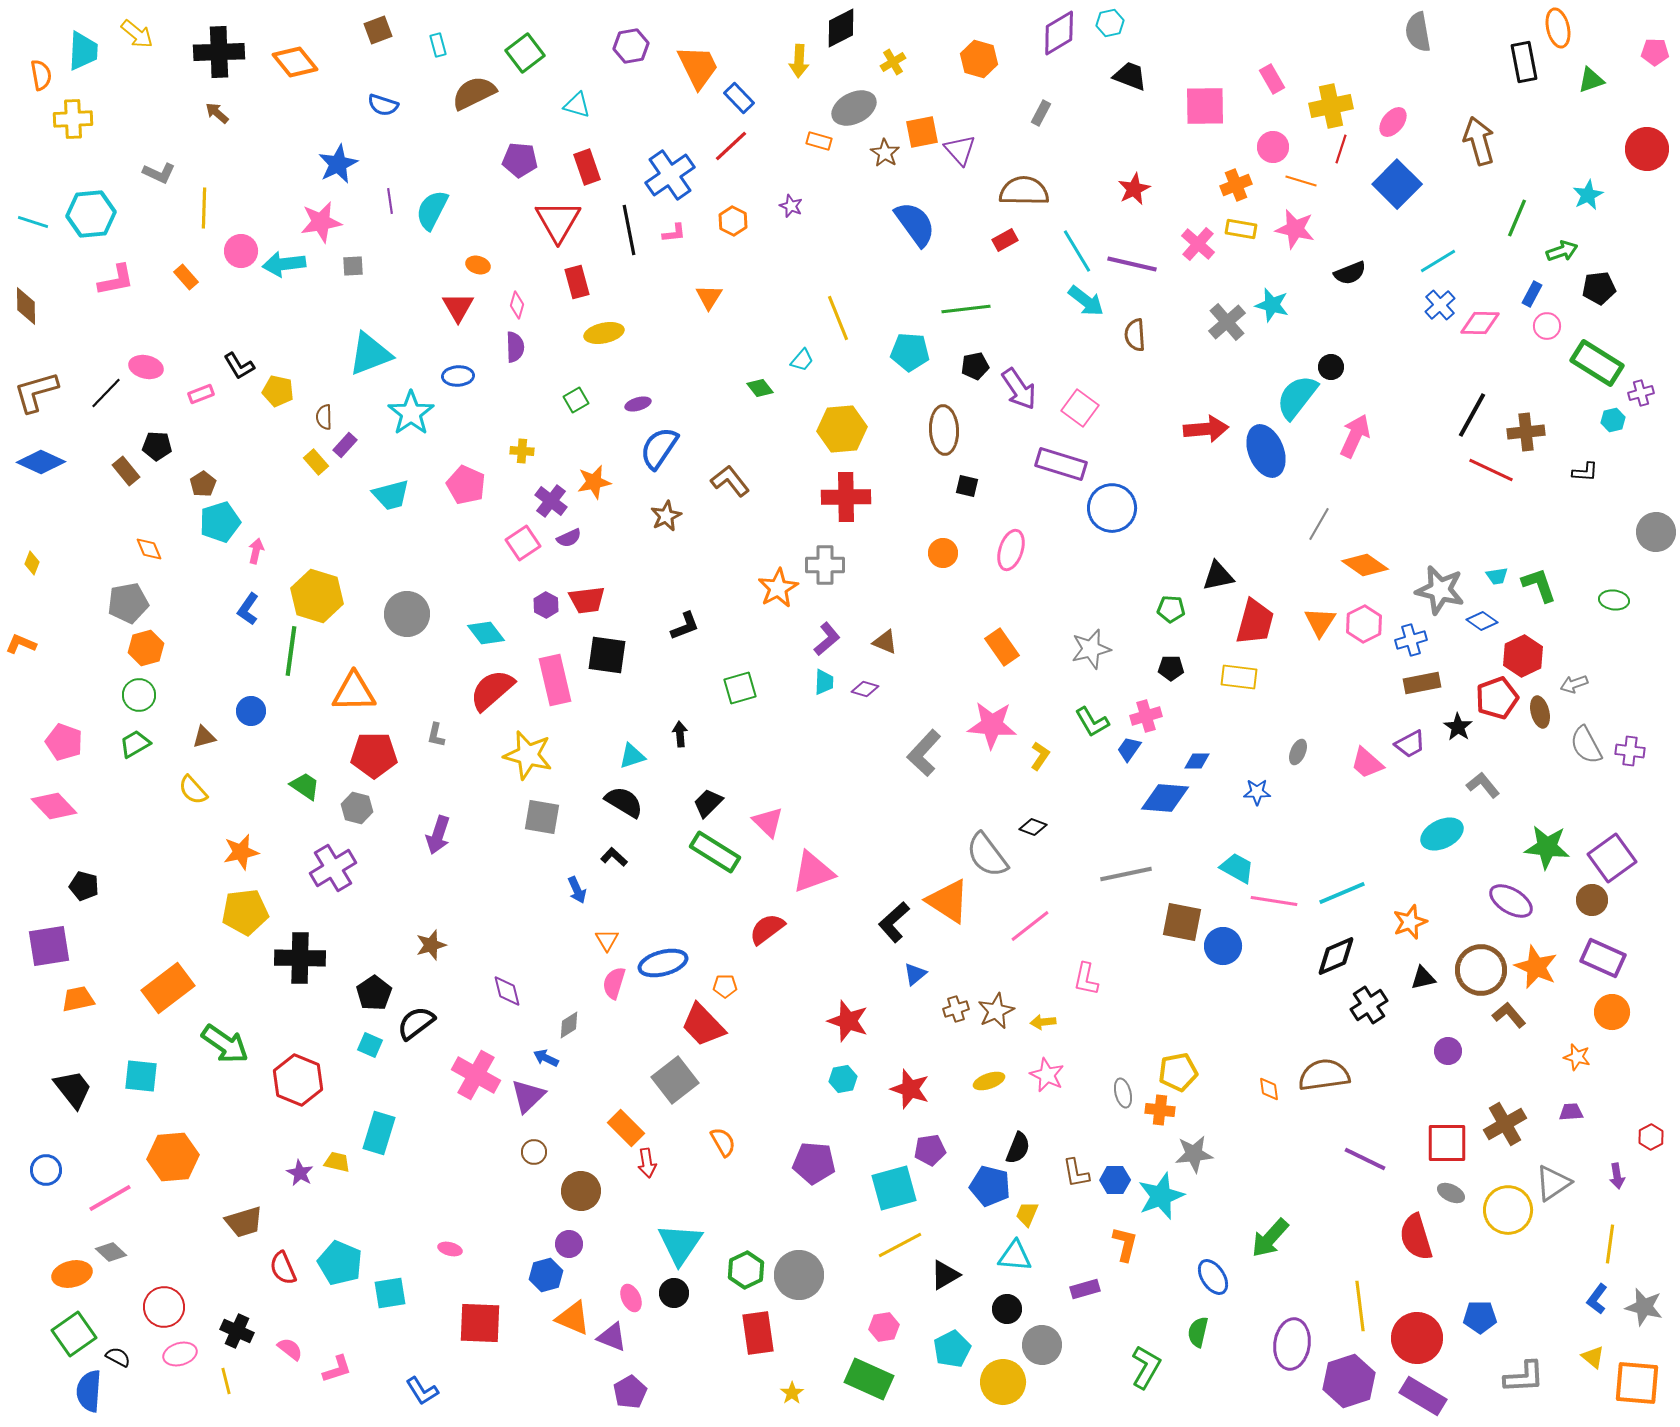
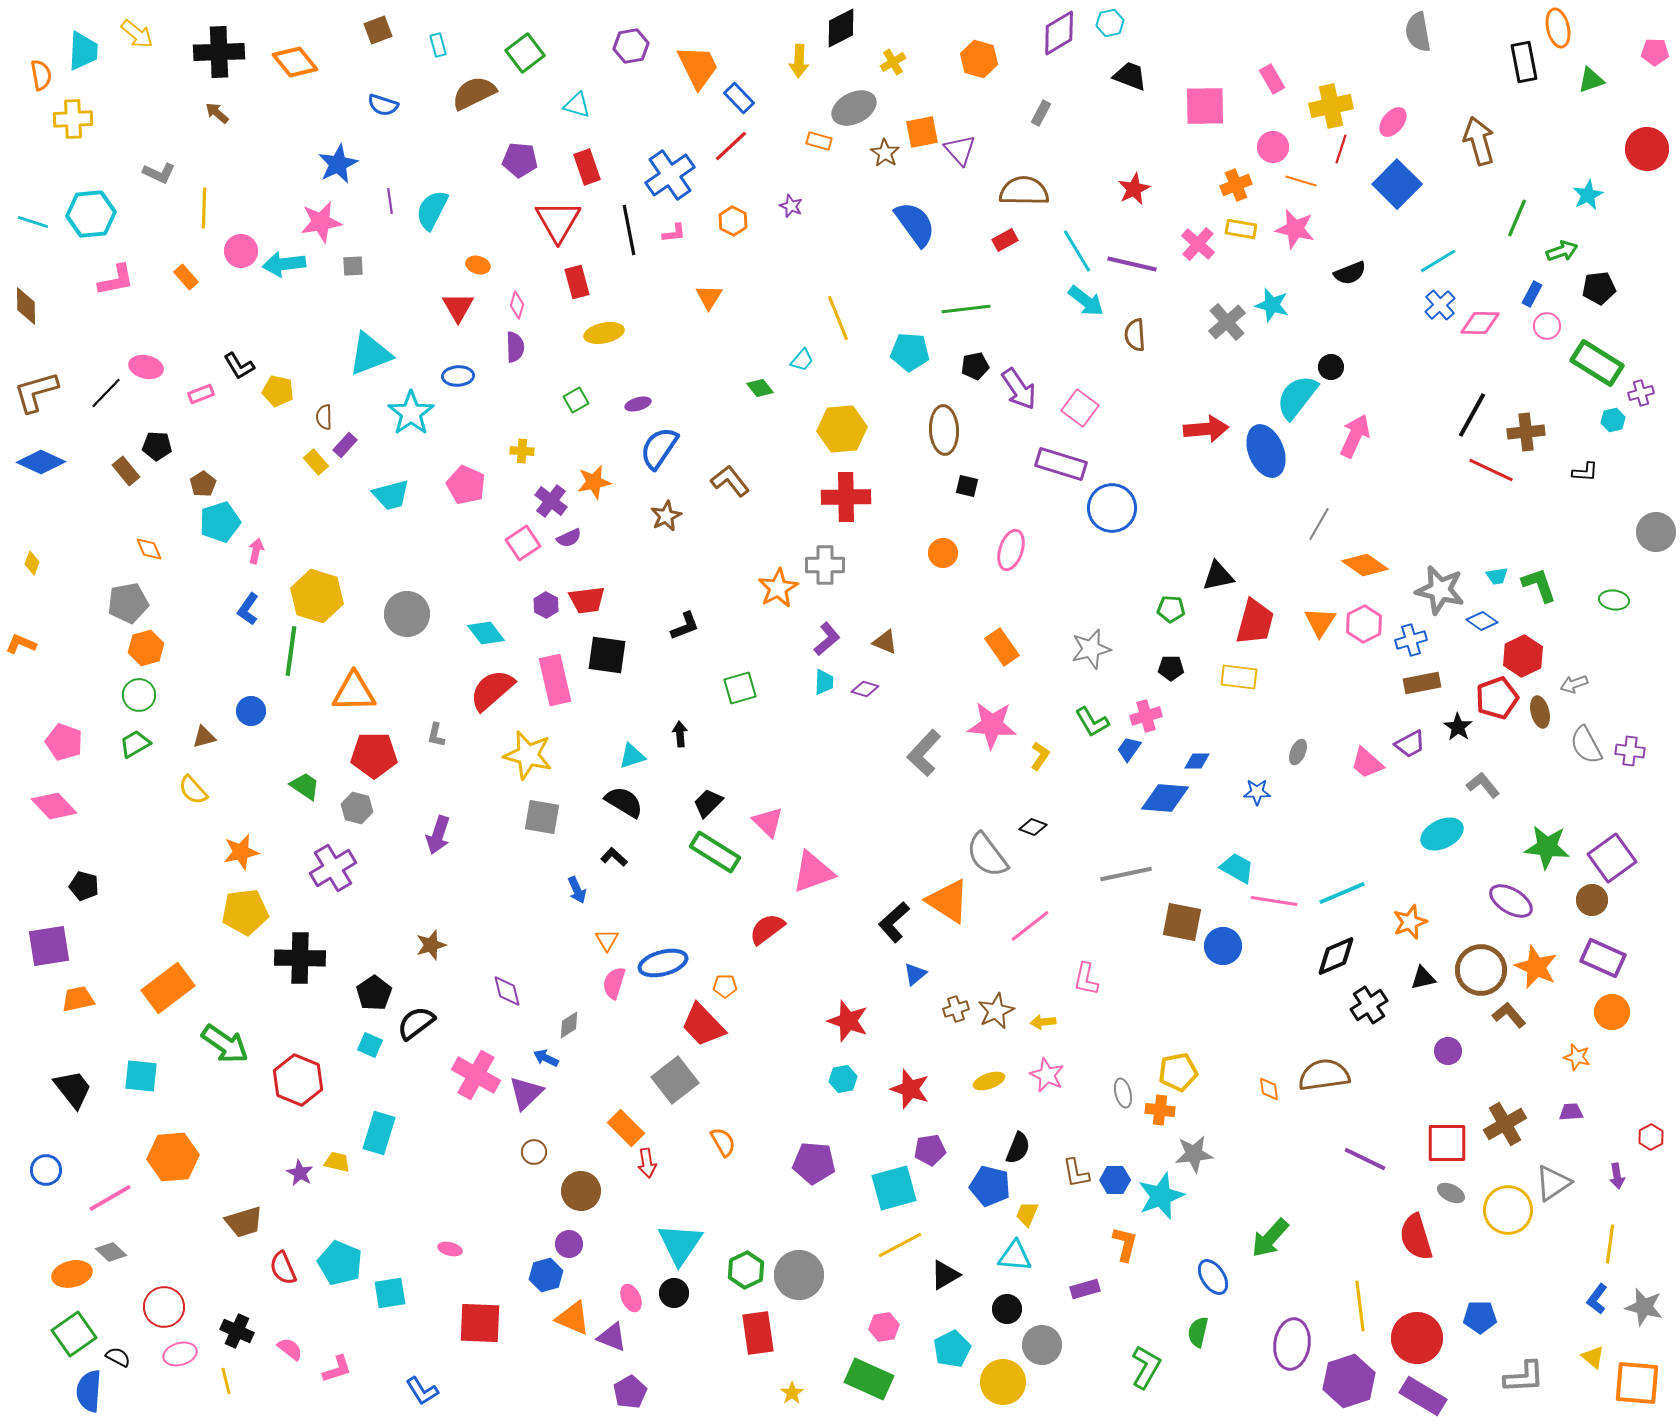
purple triangle at (528, 1096): moved 2 px left, 3 px up
